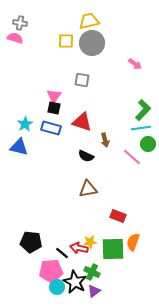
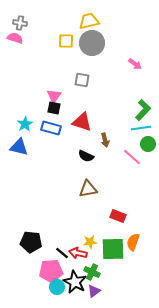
red arrow: moved 1 px left, 5 px down
